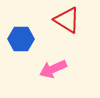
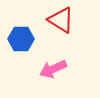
red triangle: moved 6 px left
